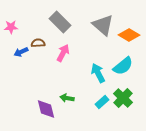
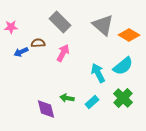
cyan rectangle: moved 10 px left
